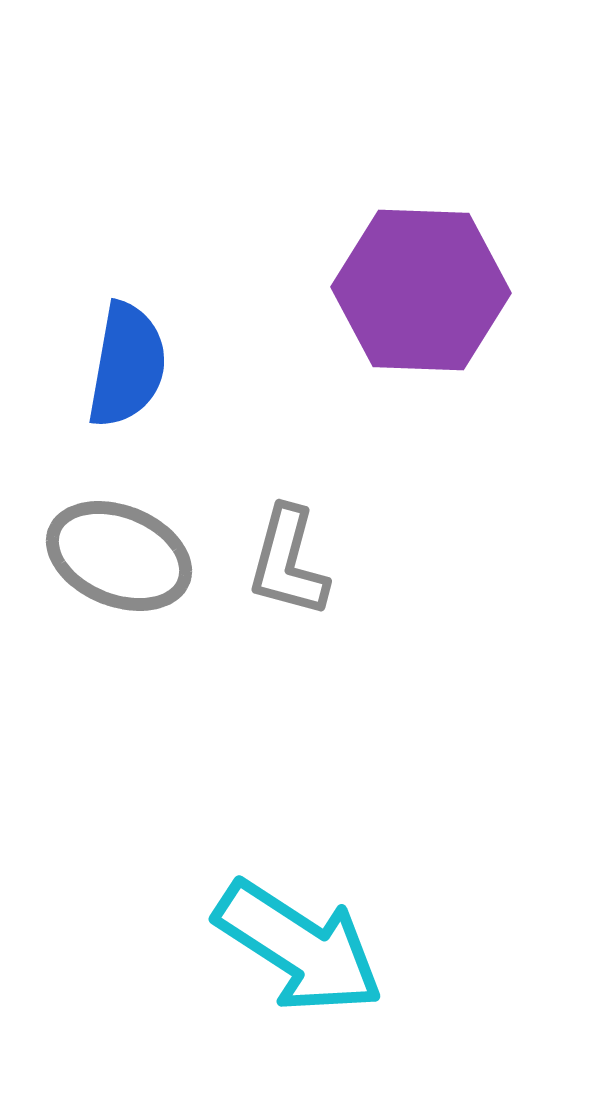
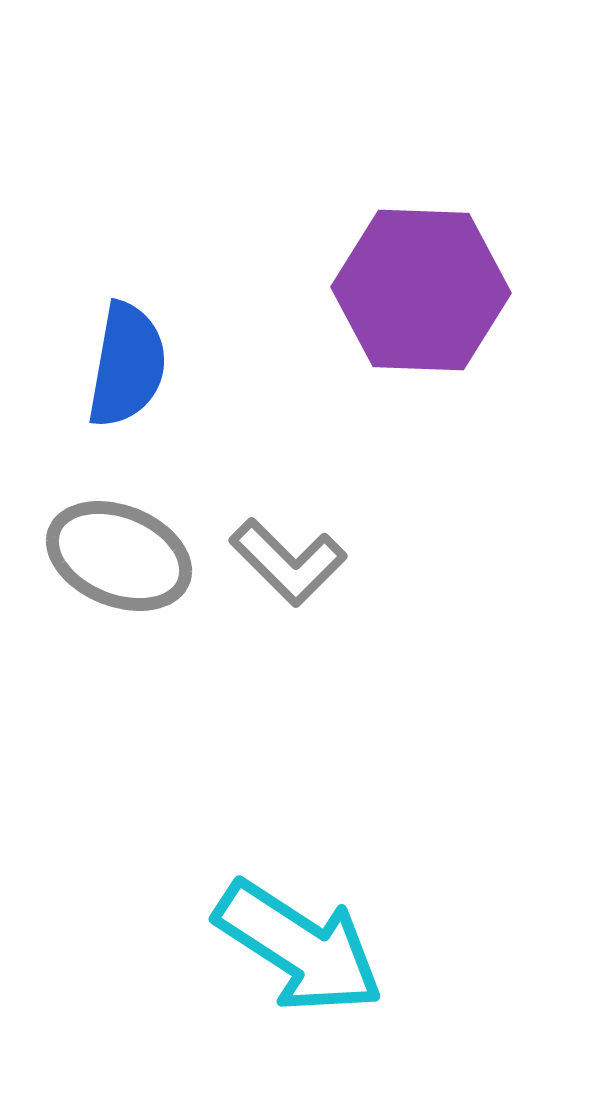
gray L-shape: rotated 60 degrees counterclockwise
